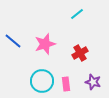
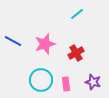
blue line: rotated 12 degrees counterclockwise
red cross: moved 4 px left
cyan circle: moved 1 px left, 1 px up
